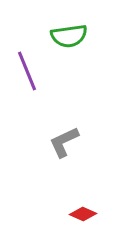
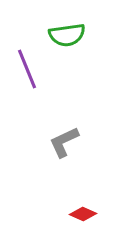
green semicircle: moved 2 px left, 1 px up
purple line: moved 2 px up
